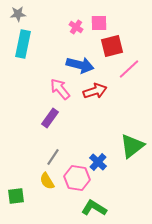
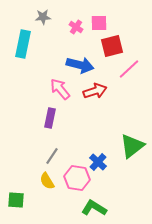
gray star: moved 25 px right, 3 px down
purple rectangle: rotated 24 degrees counterclockwise
gray line: moved 1 px left, 1 px up
green square: moved 4 px down; rotated 12 degrees clockwise
